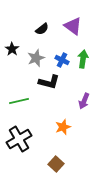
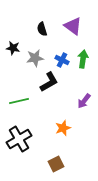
black semicircle: rotated 112 degrees clockwise
black star: moved 1 px right, 1 px up; rotated 24 degrees counterclockwise
gray star: moved 1 px left; rotated 12 degrees clockwise
black L-shape: rotated 45 degrees counterclockwise
purple arrow: rotated 14 degrees clockwise
orange star: moved 1 px down
brown square: rotated 21 degrees clockwise
